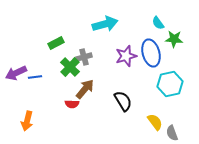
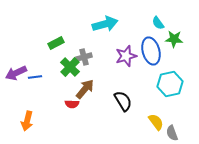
blue ellipse: moved 2 px up
yellow semicircle: moved 1 px right
